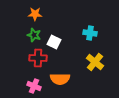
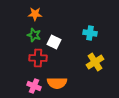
yellow cross: rotated 18 degrees clockwise
orange semicircle: moved 3 px left, 4 px down
